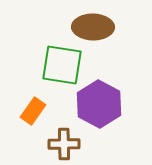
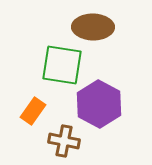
brown cross: moved 3 px up; rotated 12 degrees clockwise
